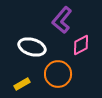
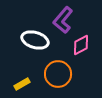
purple L-shape: moved 1 px right
white ellipse: moved 3 px right, 7 px up
